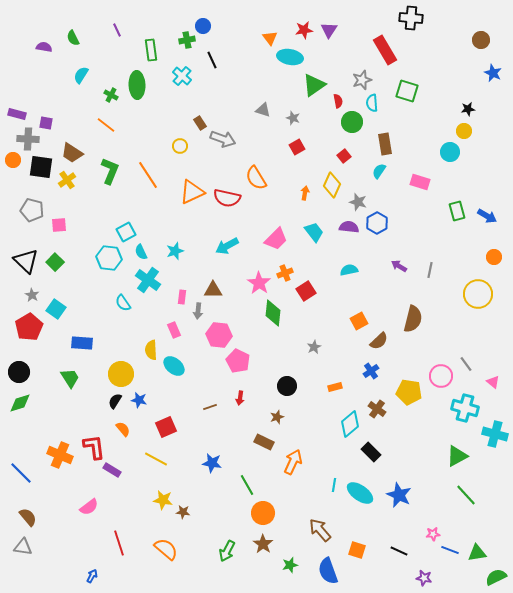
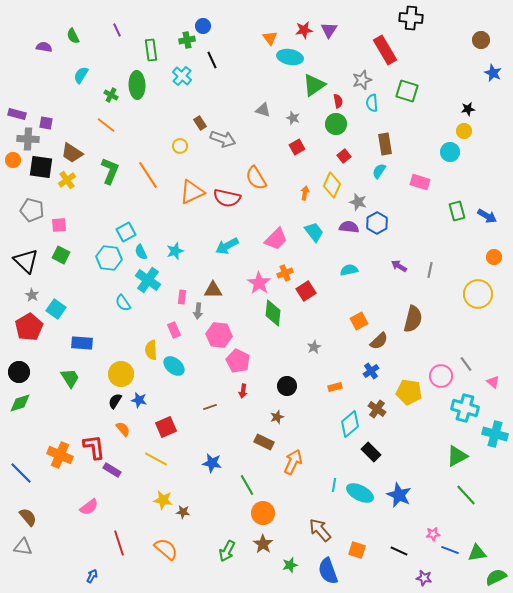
green semicircle at (73, 38): moved 2 px up
green circle at (352, 122): moved 16 px left, 2 px down
green square at (55, 262): moved 6 px right, 7 px up; rotated 18 degrees counterclockwise
red arrow at (240, 398): moved 3 px right, 7 px up
cyan ellipse at (360, 493): rotated 8 degrees counterclockwise
